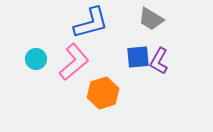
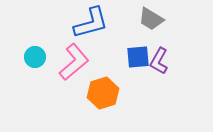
cyan circle: moved 1 px left, 2 px up
